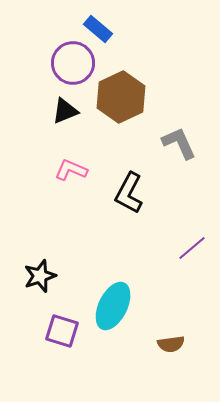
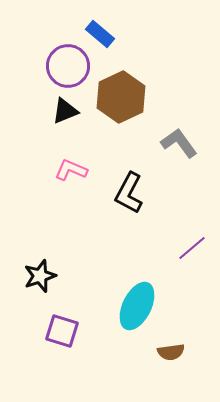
blue rectangle: moved 2 px right, 5 px down
purple circle: moved 5 px left, 3 px down
gray L-shape: rotated 12 degrees counterclockwise
cyan ellipse: moved 24 px right
brown semicircle: moved 8 px down
